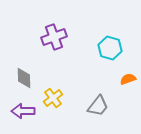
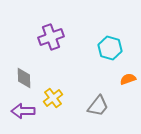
purple cross: moved 3 px left
